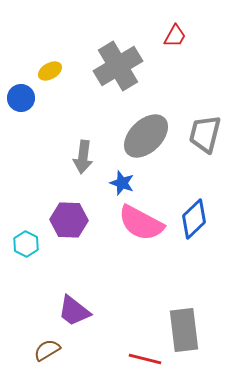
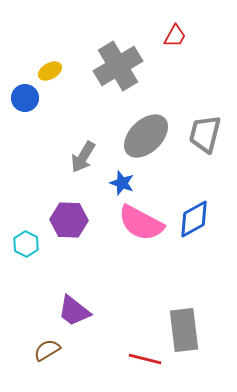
blue circle: moved 4 px right
gray arrow: rotated 24 degrees clockwise
blue diamond: rotated 15 degrees clockwise
